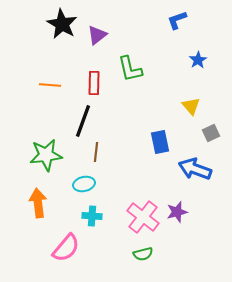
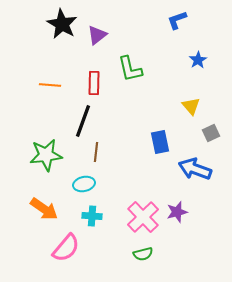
orange arrow: moved 6 px right, 6 px down; rotated 132 degrees clockwise
pink cross: rotated 8 degrees clockwise
